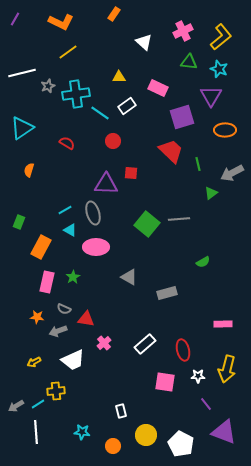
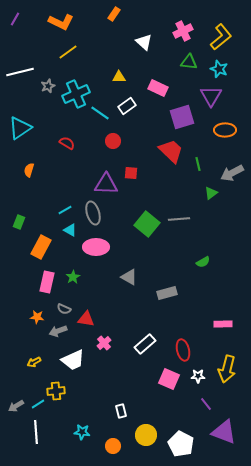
white line at (22, 73): moved 2 px left, 1 px up
cyan cross at (76, 94): rotated 16 degrees counterclockwise
cyan triangle at (22, 128): moved 2 px left
pink square at (165, 382): moved 4 px right, 3 px up; rotated 15 degrees clockwise
